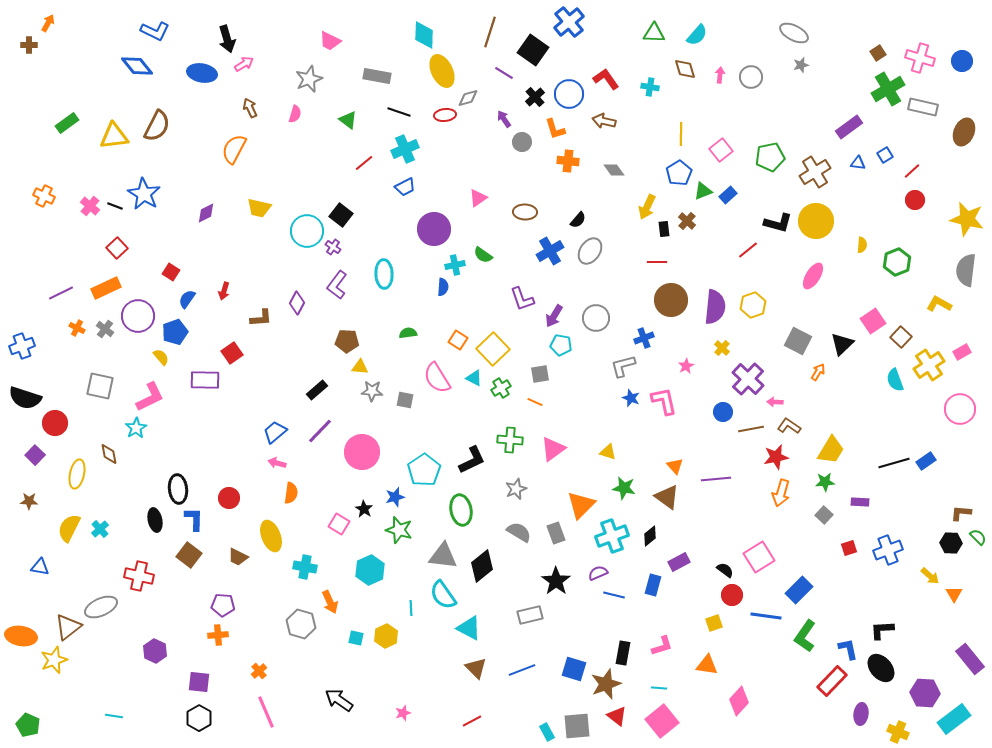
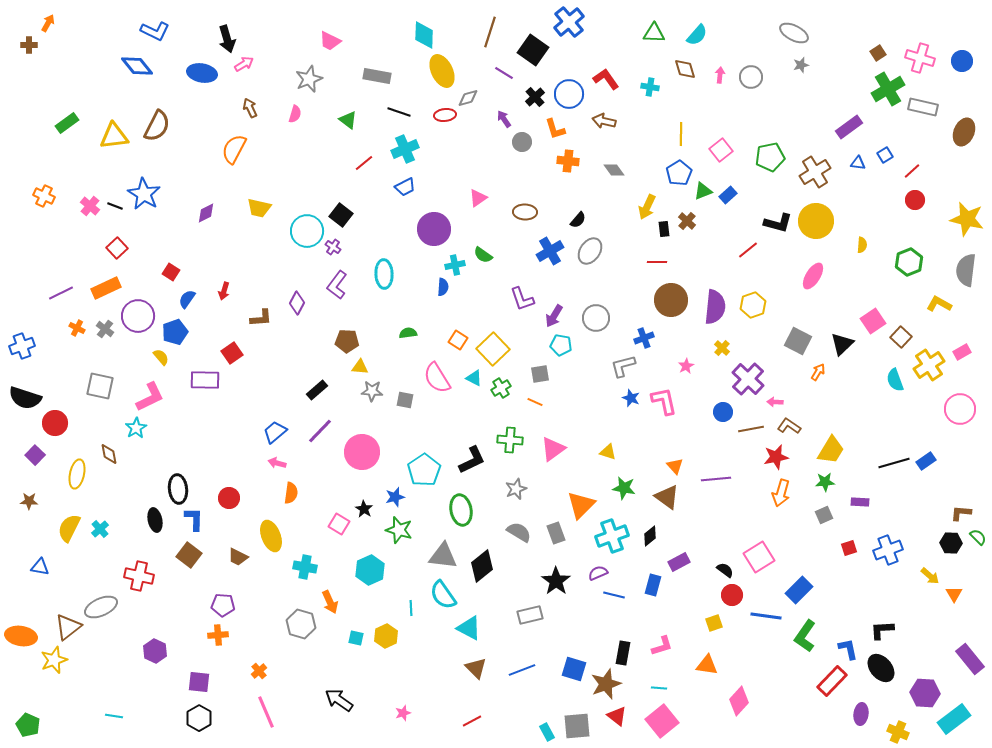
green hexagon at (897, 262): moved 12 px right
gray square at (824, 515): rotated 24 degrees clockwise
